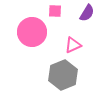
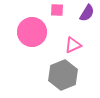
pink square: moved 2 px right, 1 px up
